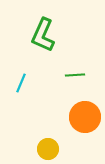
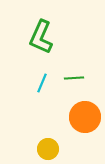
green L-shape: moved 2 px left, 2 px down
green line: moved 1 px left, 3 px down
cyan line: moved 21 px right
